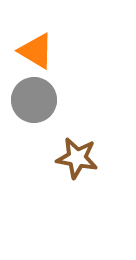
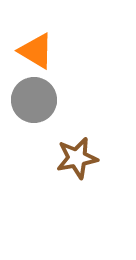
brown star: rotated 21 degrees counterclockwise
